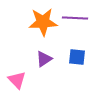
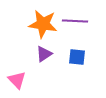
purple line: moved 3 px down
orange star: moved 2 px down; rotated 12 degrees clockwise
purple triangle: moved 5 px up
